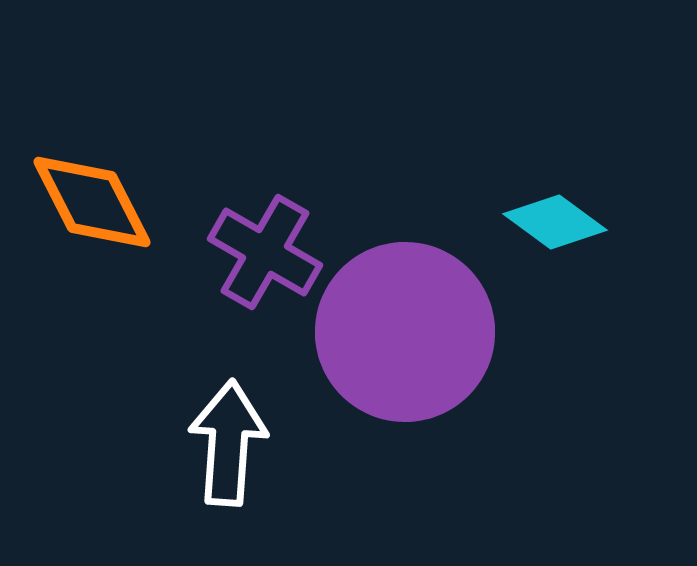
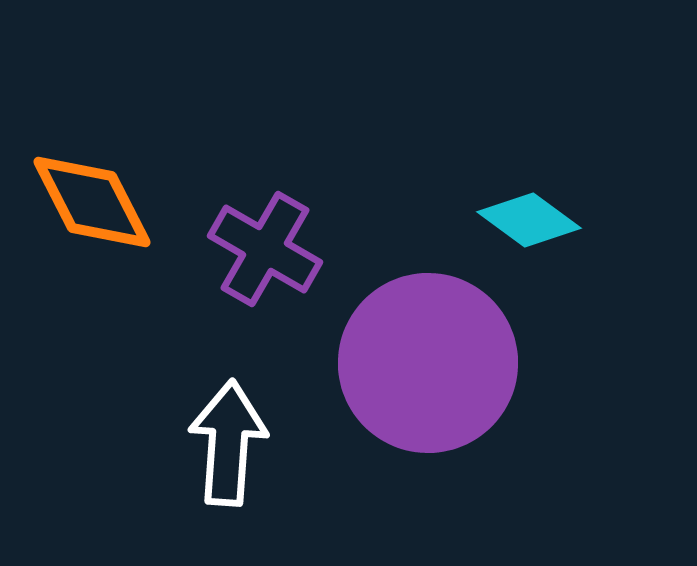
cyan diamond: moved 26 px left, 2 px up
purple cross: moved 3 px up
purple circle: moved 23 px right, 31 px down
